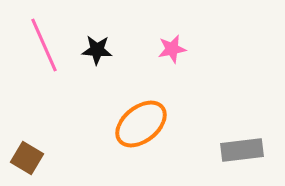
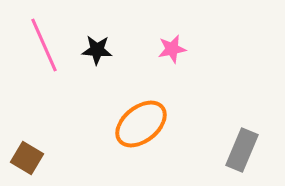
gray rectangle: rotated 60 degrees counterclockwise
